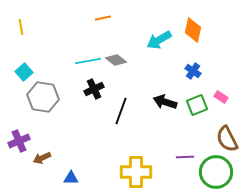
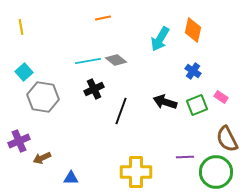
cyan arrow: moved 1 px right, 1 px up; rotated 30 degrees counterclockwise
